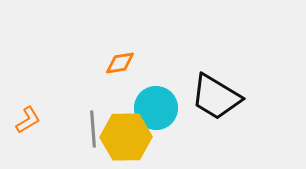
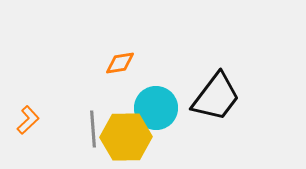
black trapezoid: rotated 84 degrees counterclockwise
orange L-shape: rotated 12 degrees counterclockwise
